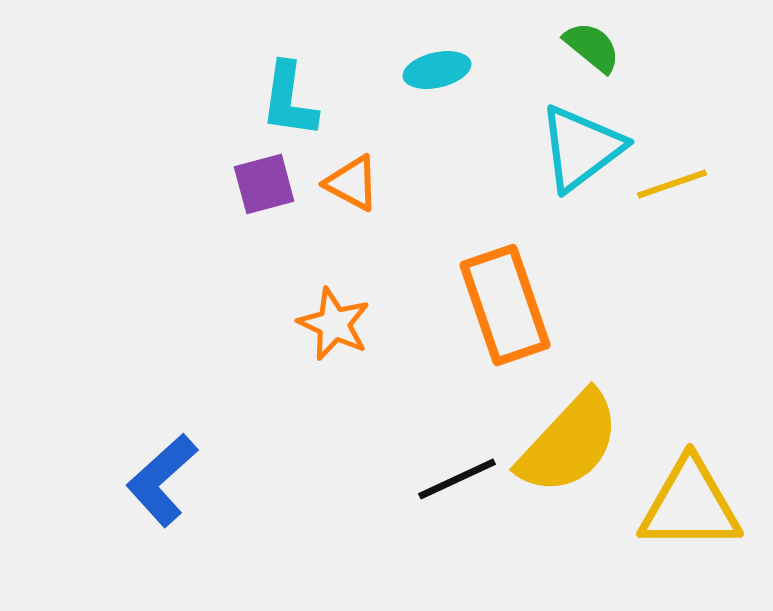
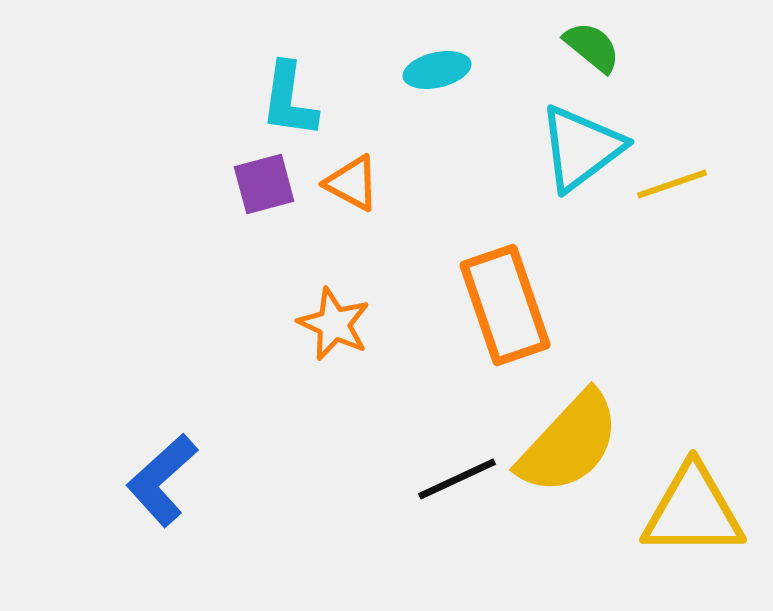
yellow triangle: moved 3 px right, 6 px down
